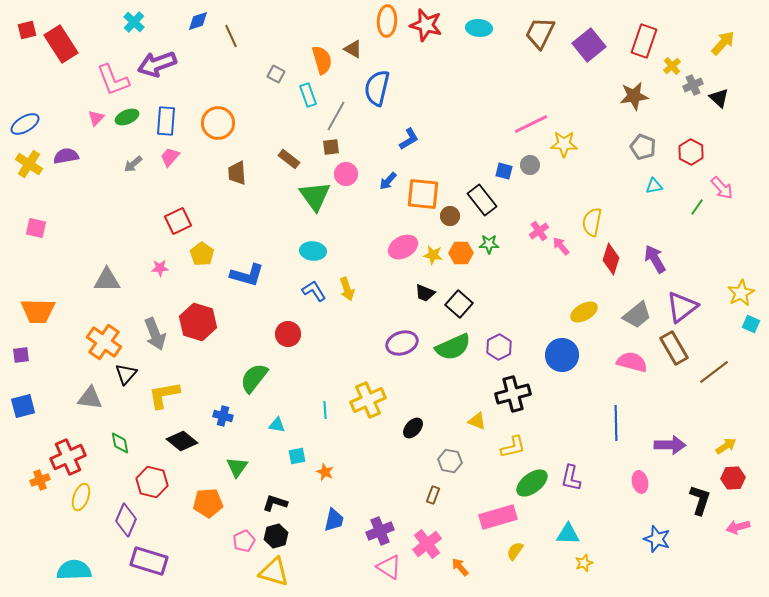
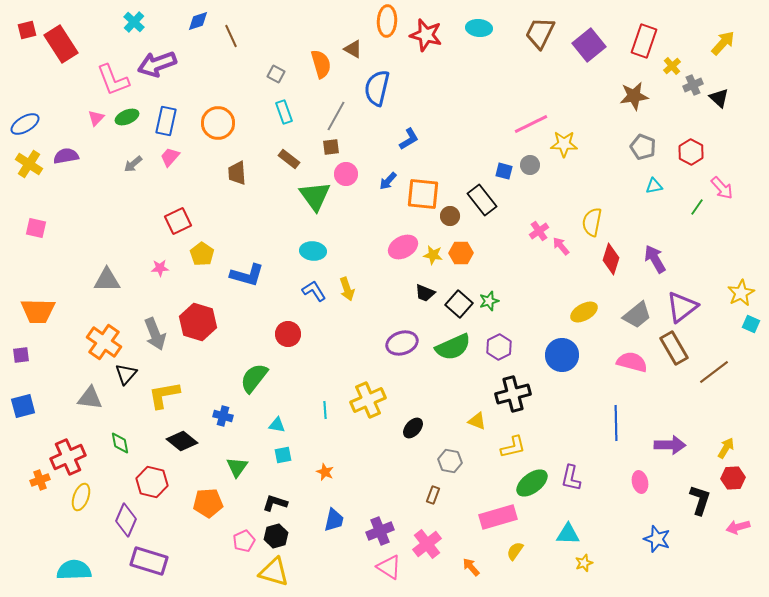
red star at (426, 25): moved 10 px down
orange semicircle at (322, 60): moved 1 px left, 4 px down
cyan rectangle at (308, 95): moved 24 px left, 17 px down
blue rectangle at (166, 121): rotated 8 degrees clockwise
green star at (489, 244): moved 57 px down; rotated 18 degrees counterclockwise
yellow arrow at (726, 446): moved 2 px down; rotated 25 degrees counterclockwise
cyan square at (297, 456): moved 14 px left, 1 px up
orange arrow at (460, 567): moved 11 px right
